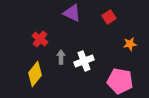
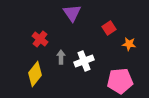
purple triangle: rotated 30 degrees clockwise
red square: moved 11 px down
orange star: moved 1 px left; rotated 16 degrees clockwise
pink pentagon: rotated 15 degrees counterclockwise
